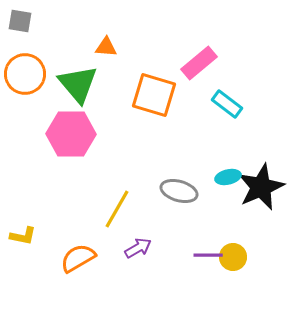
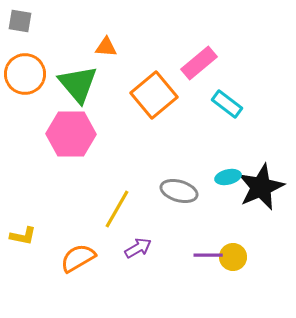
orange square: rotated 33 degrees clockwise
